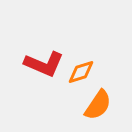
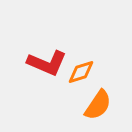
red L-shape: moved 3 px right, 1 px up
